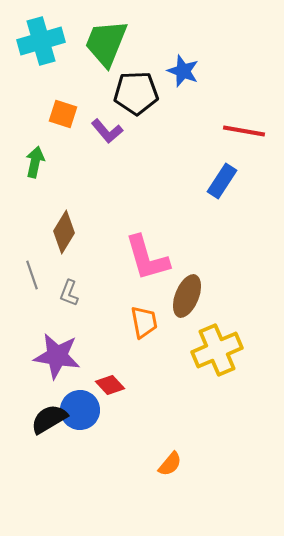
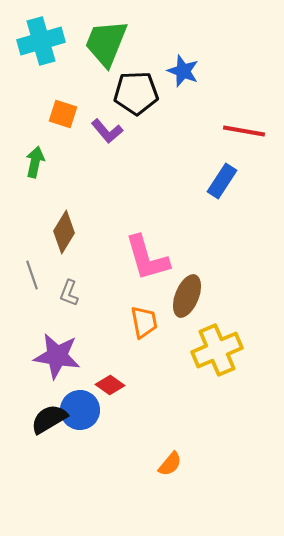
red diamond: rotated 12 degrees counterclockwise
